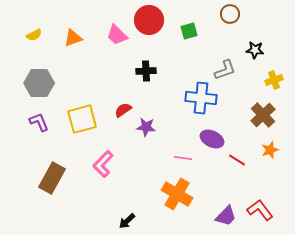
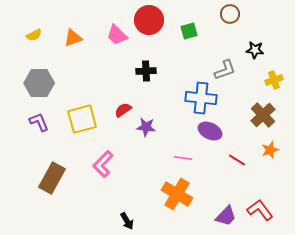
purple ellipse: moved 2 px left, 8 px up
black arrow: rotated 78 degrees counterclockwise
